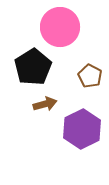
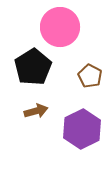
brown arrow: moved 9 px left, 7 px down
